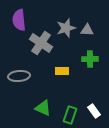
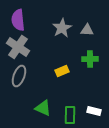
purple semicircle: moved 1 px left
gray star: moved 4 px left; rotated 12 degrees counterclockwise
gray cross: moved 23 px left, 4 px down
yellow rectangle: rotated 24 degrees counterclockwise
gray ellipse: rotated 65 degrees counterclockwise
white rectangle: rotated 40 degrees counterclockwise
green rectangle: rotated 18 degrees counterclockwise
